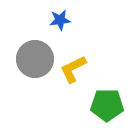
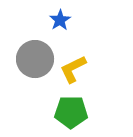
blue star: rotated 25 degrees counterclockwise
green pentagon: moved 36 px left, 7 px down
